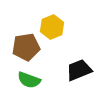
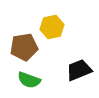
yellow hexagon: rotated 10 degrees clockwise
brown pentagon: moved 2 px left
